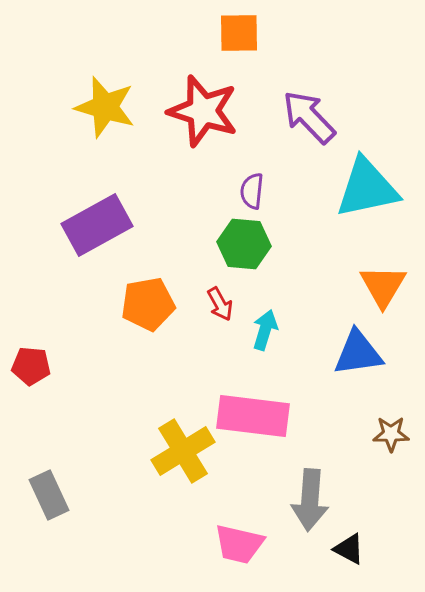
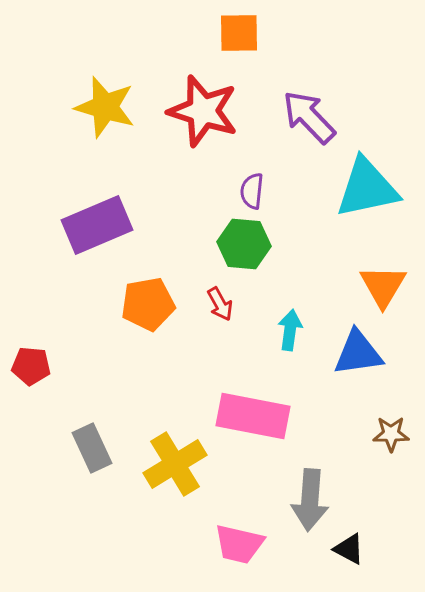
purple rectangle: rotated 6 degrees clockwise
cyan arrow: moved 25 px right; rotated 9 degrees counterclockwise
pink rectangle: rotated 4 degrees clockwise
yellow cross: moved 8 px left, 13 px down
gray rectangle: moved 43 px right, 47 px up
